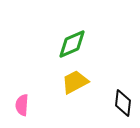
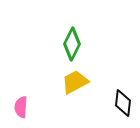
green diamond: rotated 40 degrees counterclockwise
pink semicircle: moved 1 px left, 2 px down
